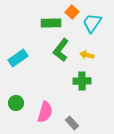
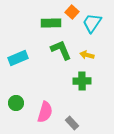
green L-shape: rotated 120 degrees clockwise
cyan rectangle: rotated 12 degrees clockwise
